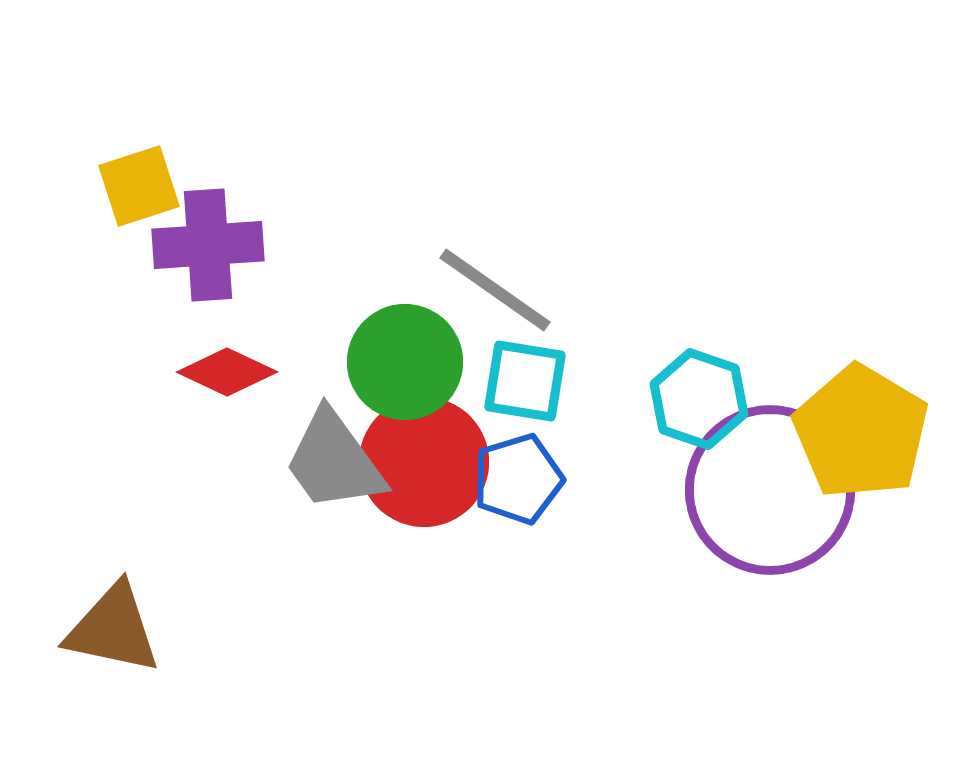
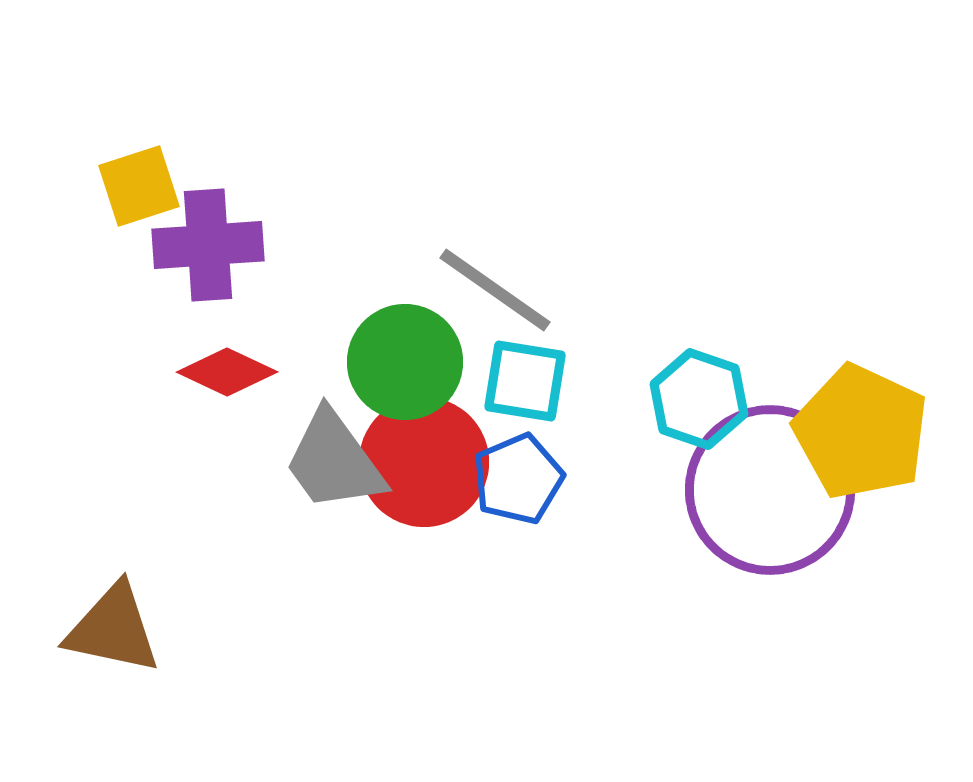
yellow pentagon: rotated 6 degrees counterclockwise
blue pentagon: rotated 6 degrees counterclockwise
